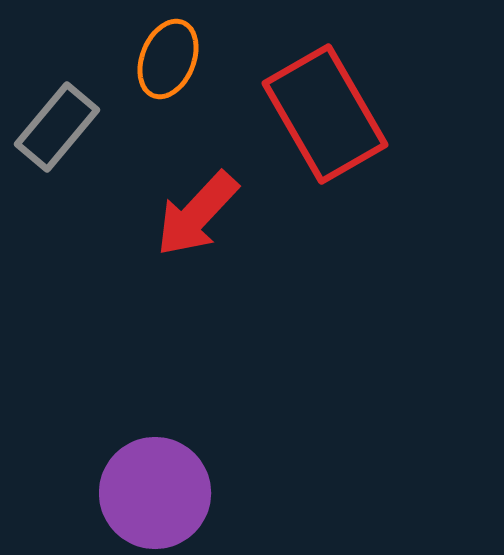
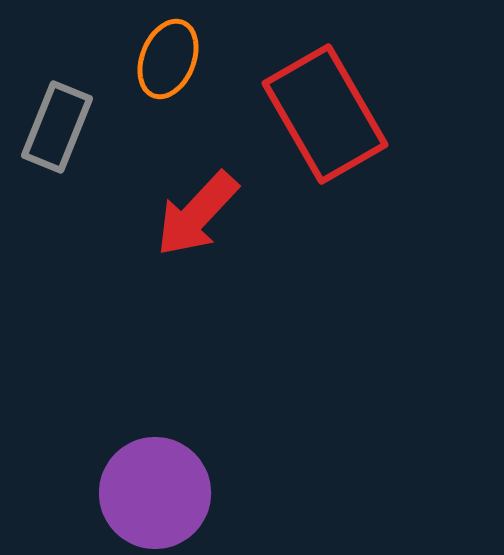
gray rectangle: rotated 18 degrees counterclockwise
